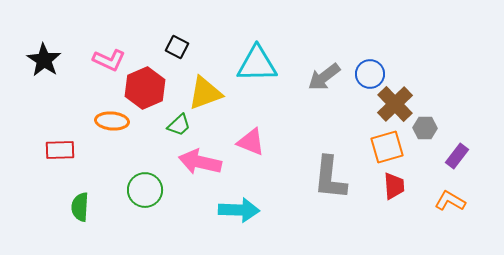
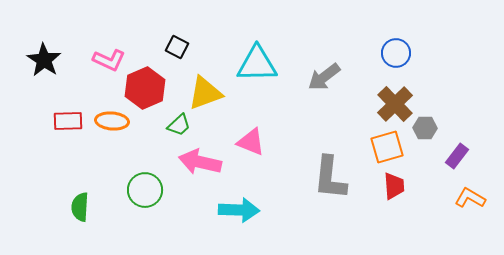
blue circle: moved 26 px right, 21 px up
red rectangle: moved 8 px right, 29 px up
orange L-shape: moved 20 px right, 3 px up
